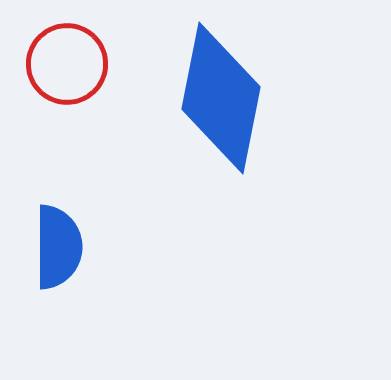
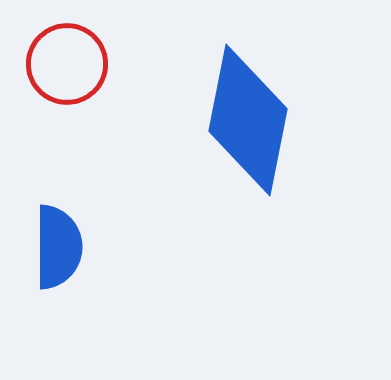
blue diamond: moved 27 px right, 22 px down
